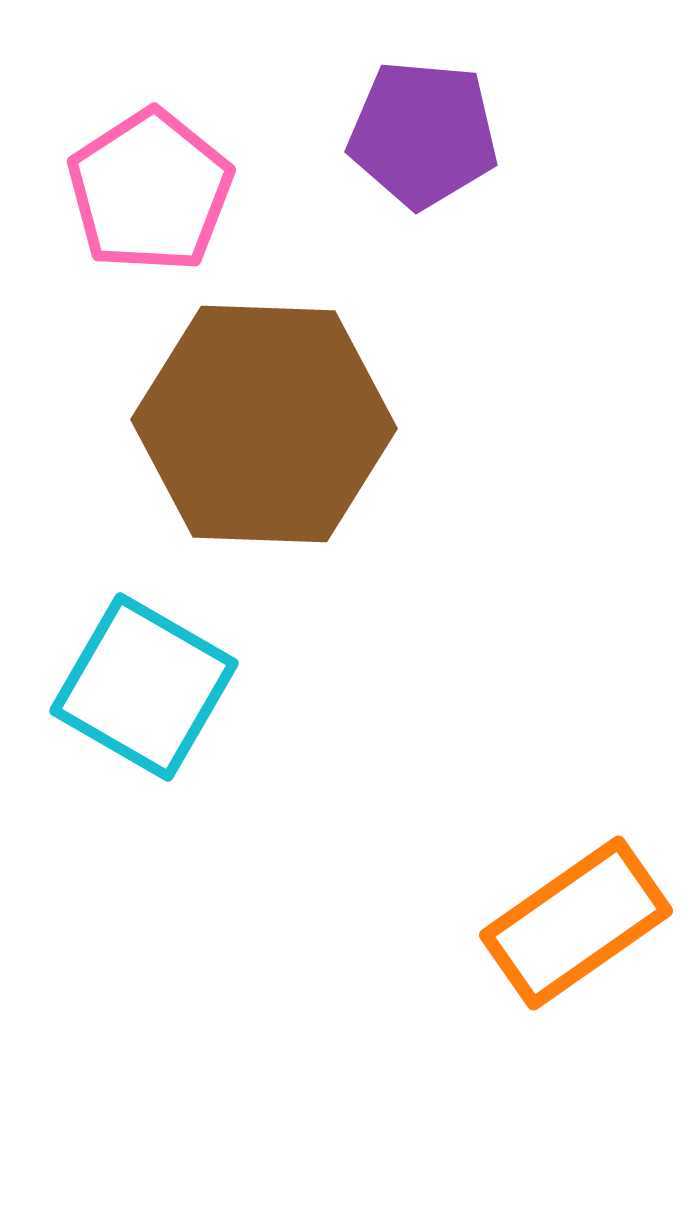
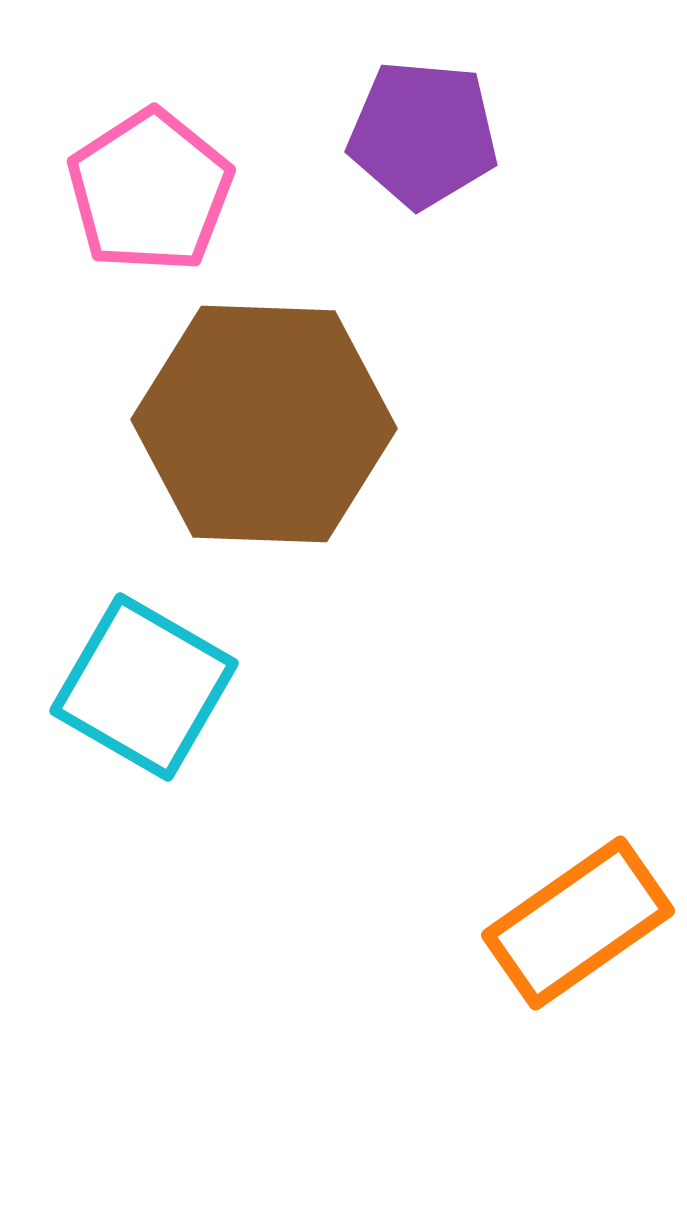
orange rectangle: moved 2 px right
